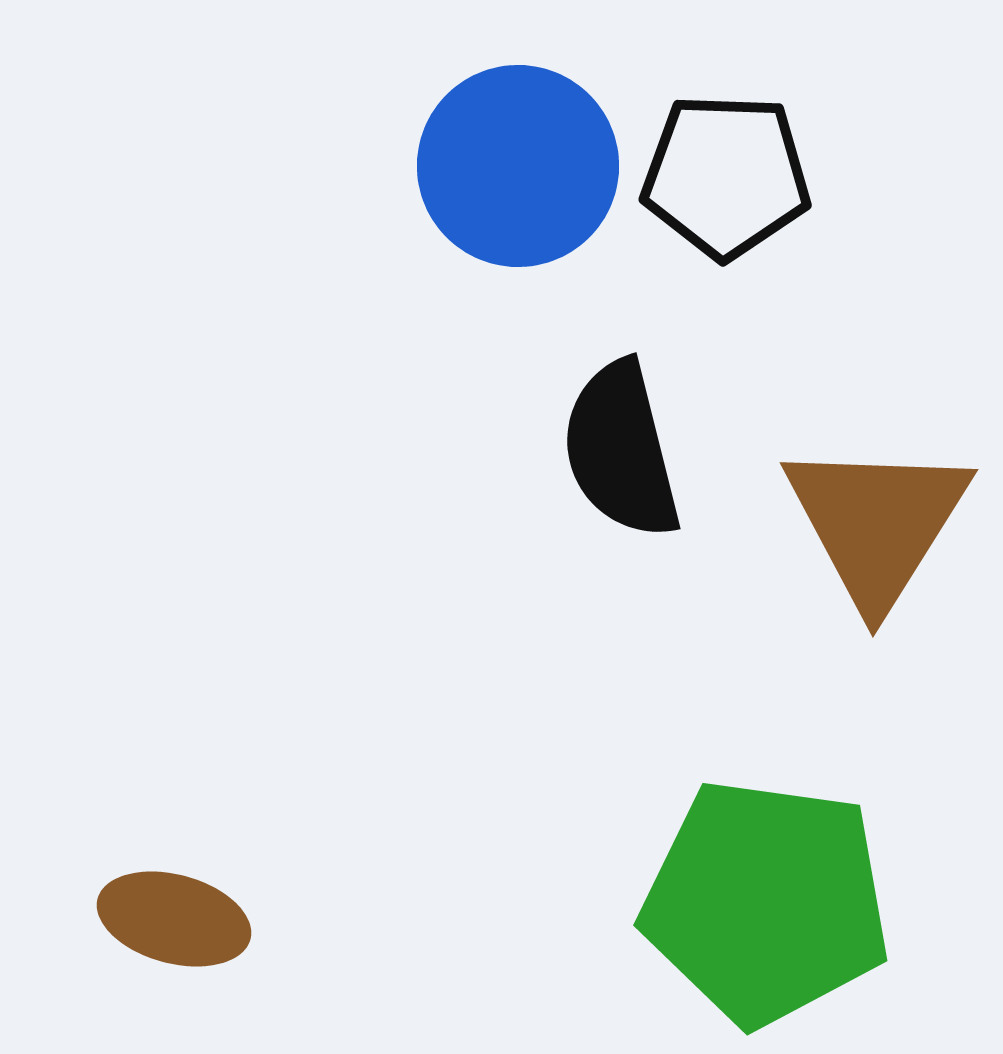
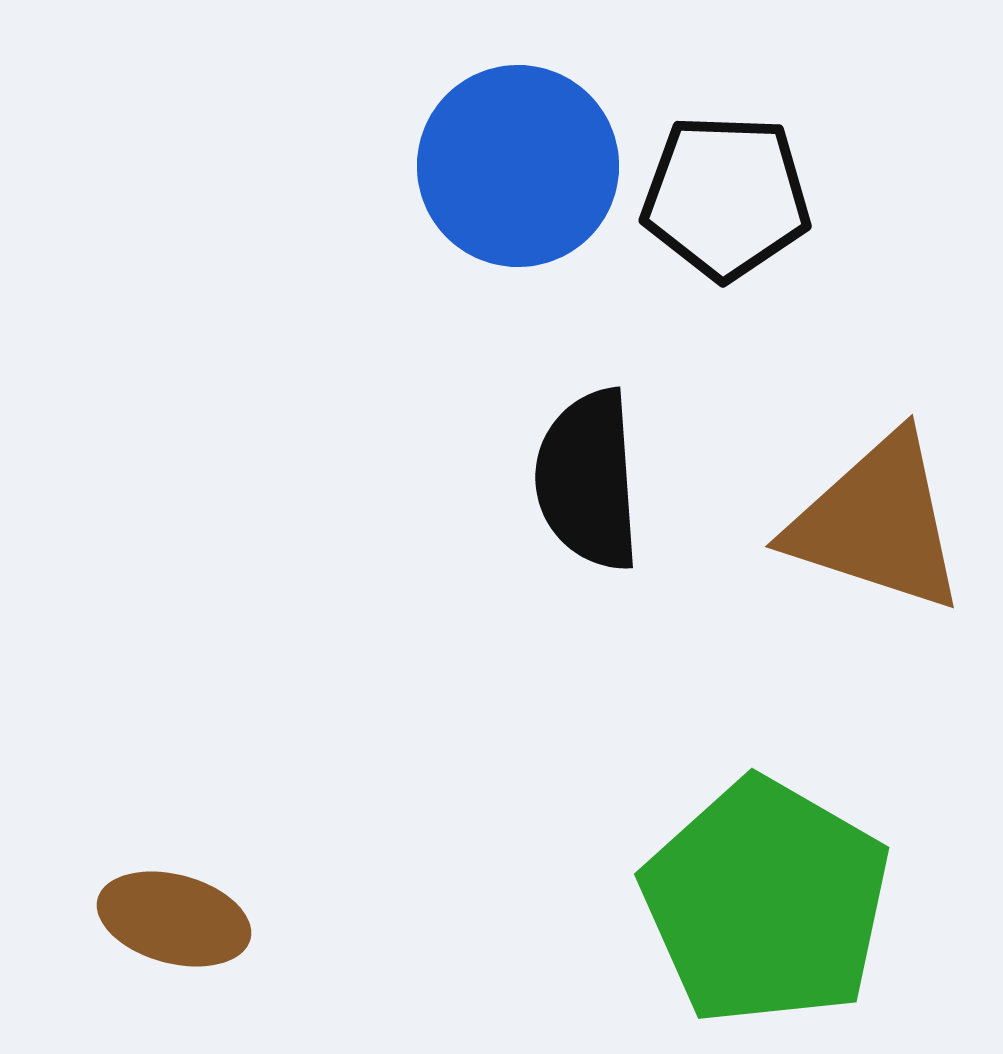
black pentagon: moved 21 px down
black semicircle: moved 33 px left, 30 px down; rotated 10 degrees clockwise
brown triangle: rotated 44 degrees counterclockwise
green pentagon: rotated 22 degrees clockwise
